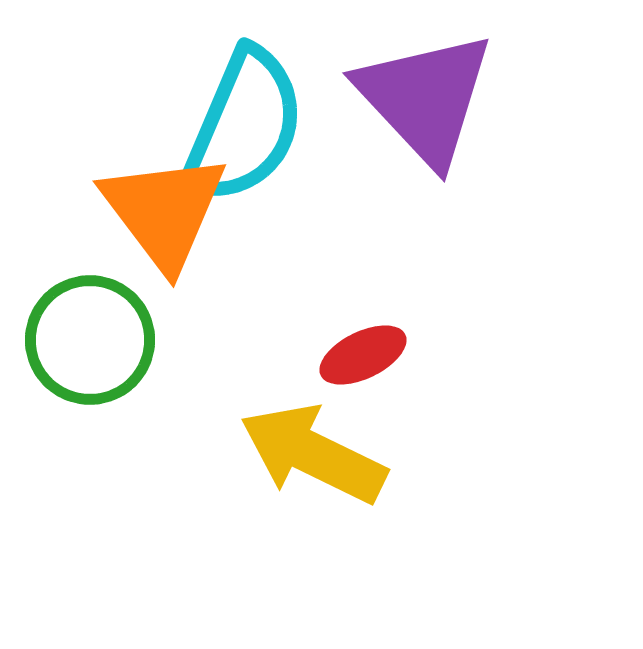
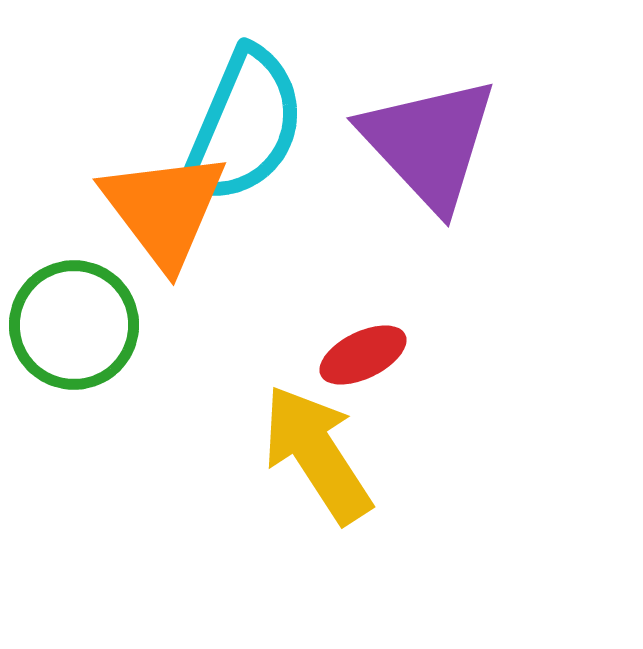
purple triangle: moved 4 px right, 45 px down
orange triangle: moved 2 px up
green circle: moved 16 px left, 15 px up
yellow arrow: moved 4 px right; rotated 31 degrees clockwise
